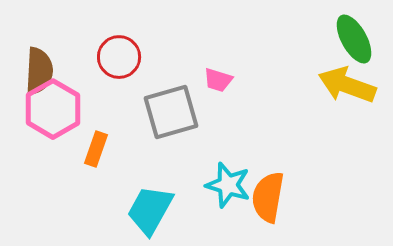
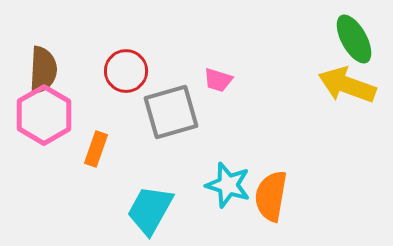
red circle: moved 7 px right, 14 px down
brown semicircle: moved 4 px right, 1 px up
pink hexagon: moved 9 px left, 6 px down
orange semicircle: moved 3 px right, 1 px up
